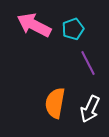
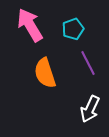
pink arrow: moved 4 px left; rotated 32 degrees clockwise
orange semicircle: moved 10 px left, 30 px up; rotated 28 degrees counterclockwise
